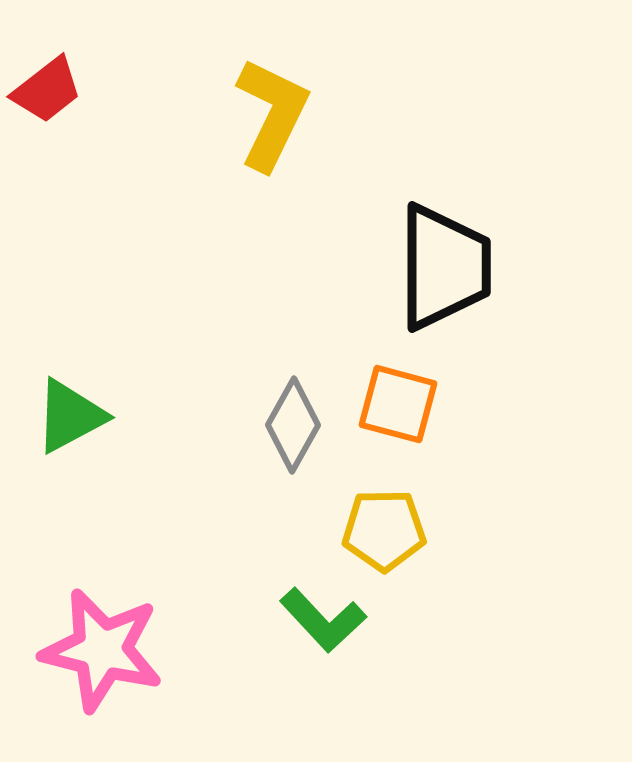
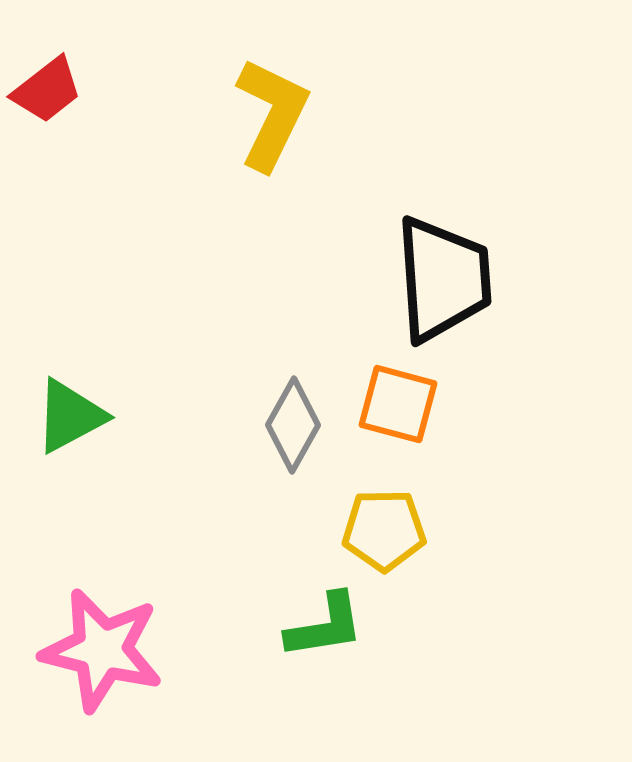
black trapezoid: moved 1 px left, 12 px down; rotated 4 degrees counterclockwise
green L-shape: moved 2 px right, 6 px down; rotated 56 degrees counterclockwise
